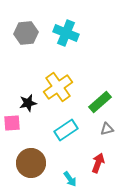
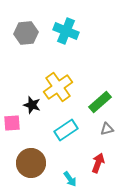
cyan cross: moved 2 px up
black star: moved 4 px right, 2 px down; rotated 30 degrees clockwise
